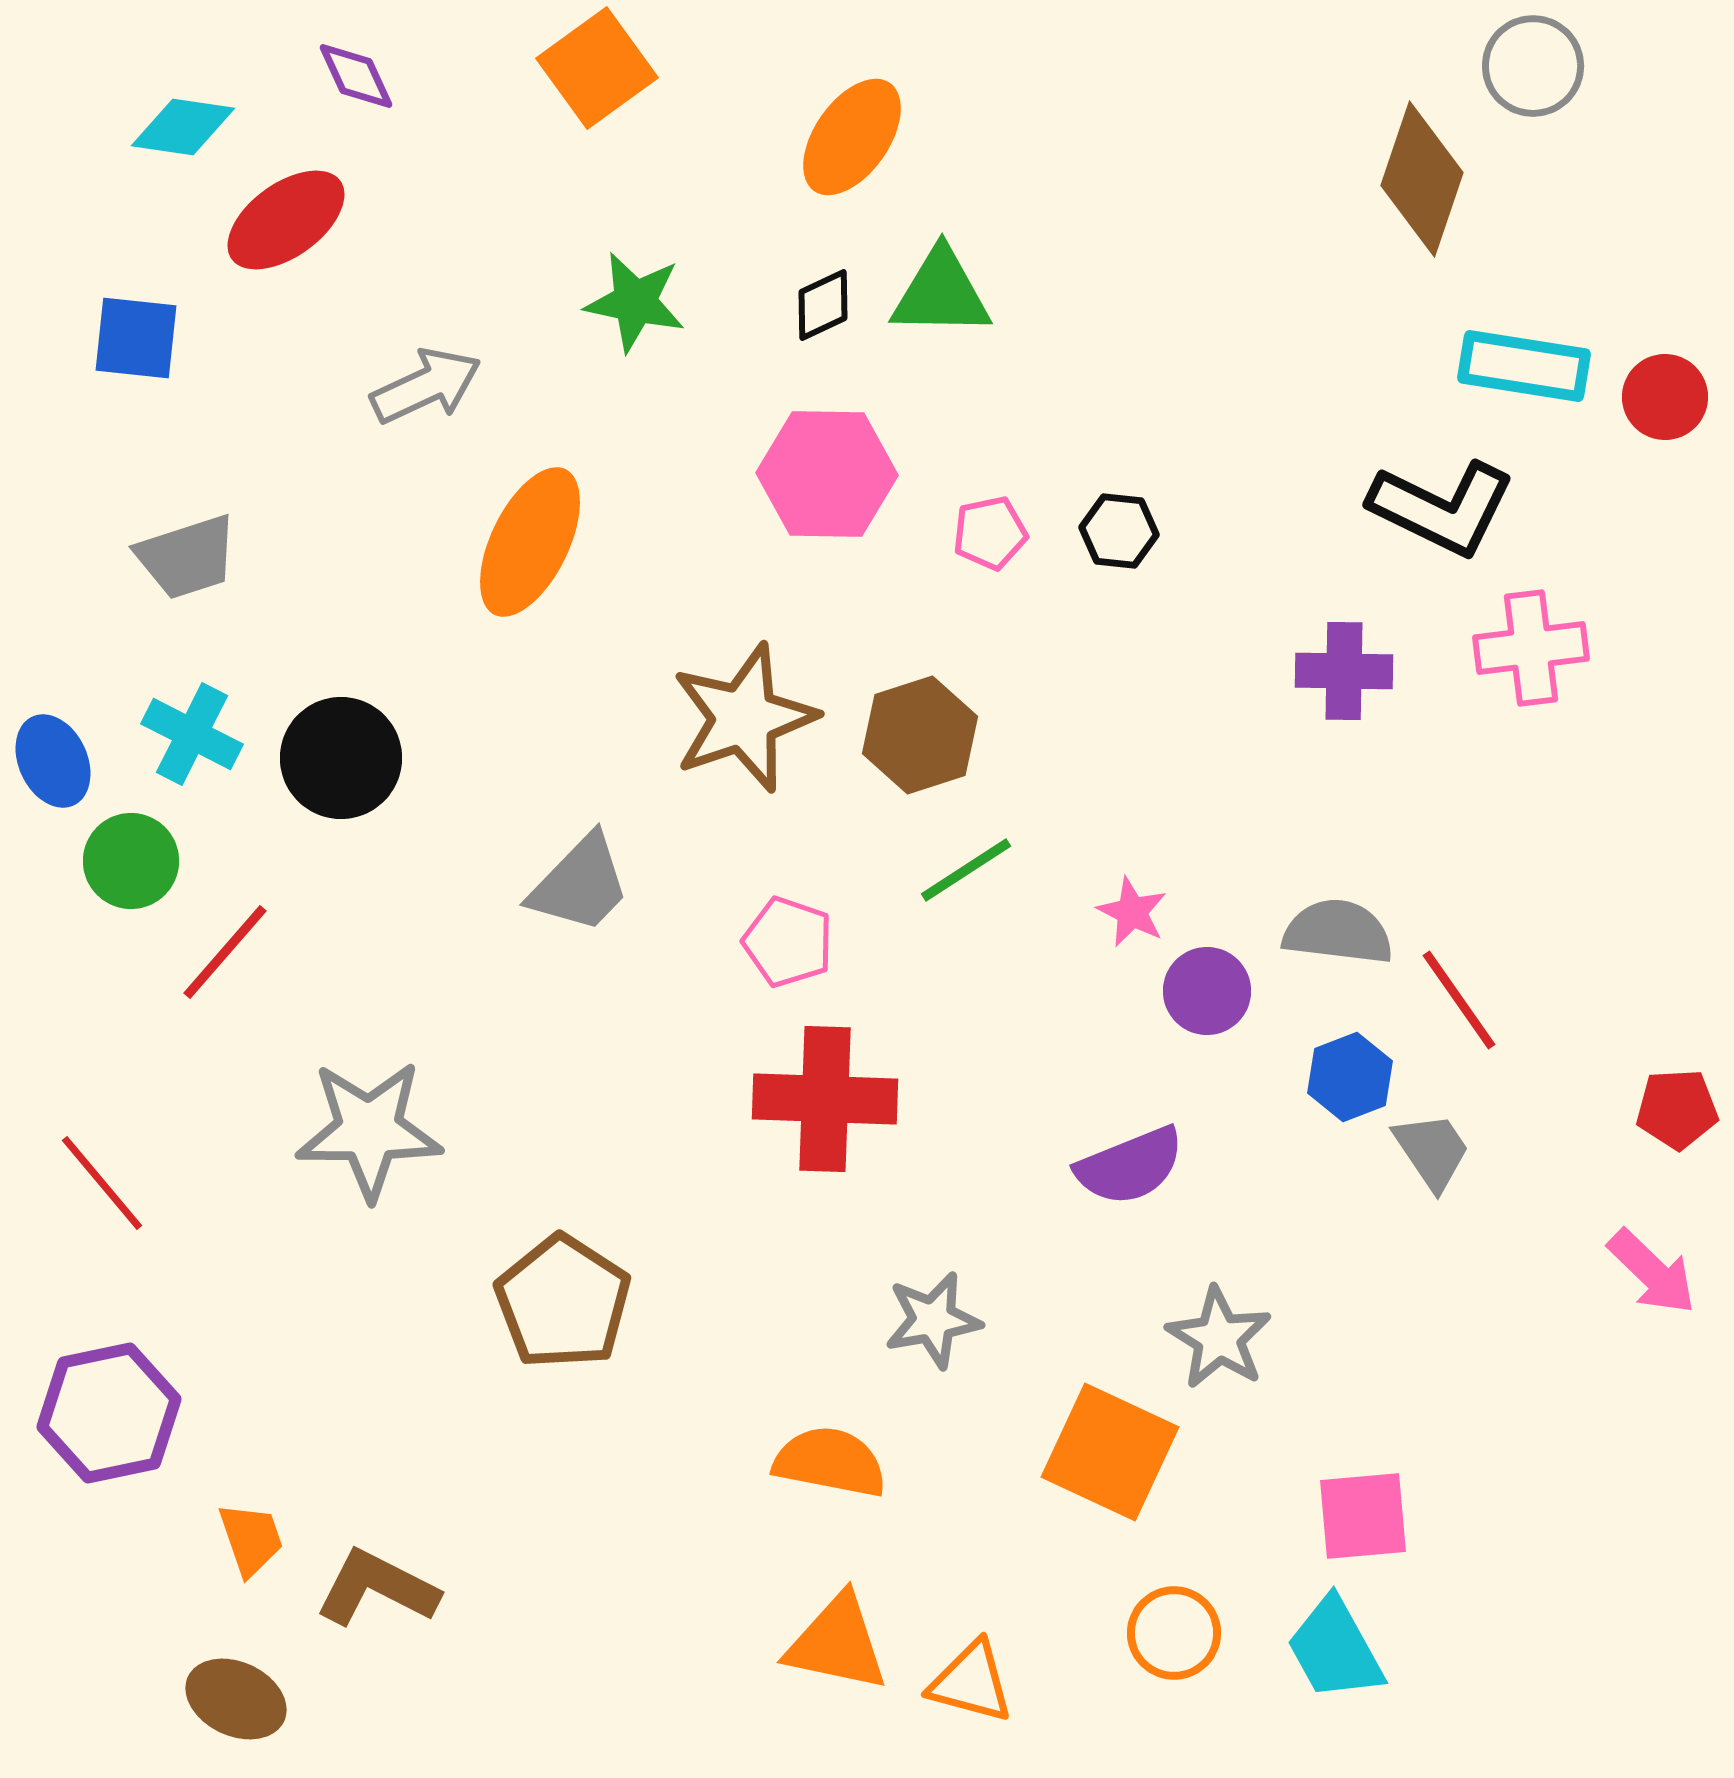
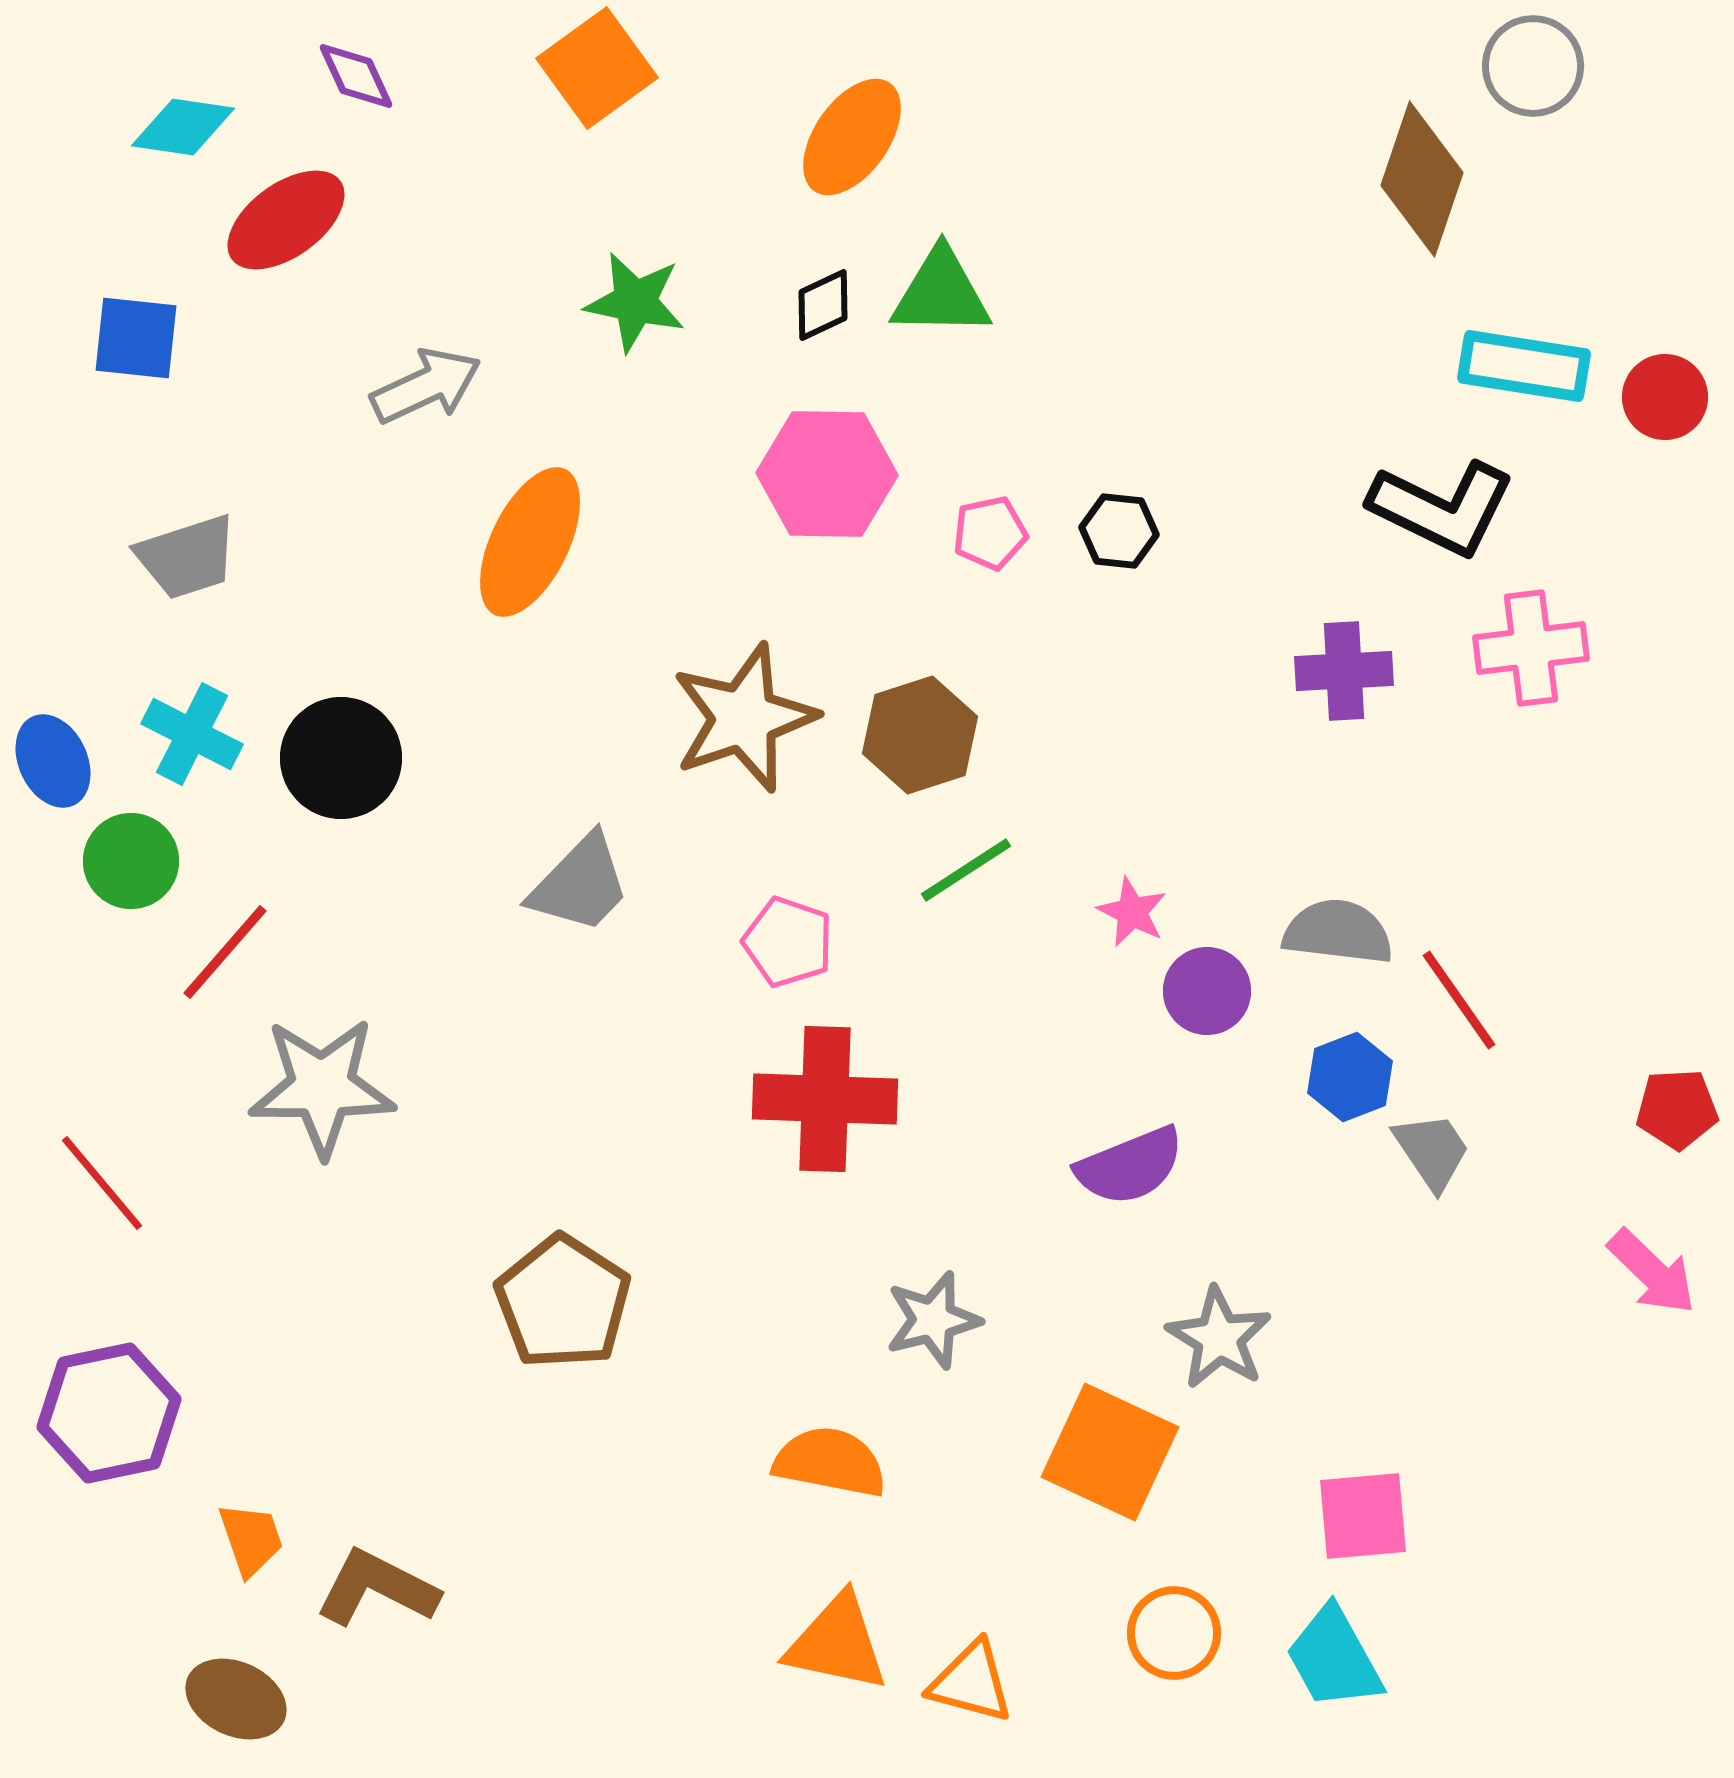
purple cross at (1344, 671): rotated 4 degrees counterclockwise
gray star at (369, 1130): moved 47 px left, 43 px up
gray star at (933, 1320): rotated 4 degrees counterclockwise
cyan trapezoid at (1335, 1649): moved 1 px left, 9 px down
